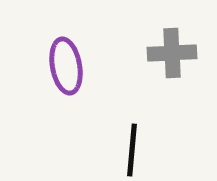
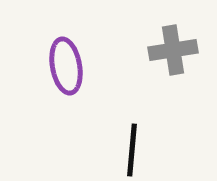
gray cross: moved 1 px right, 3 px up; rotated 6 degrees counterclockwise
